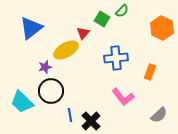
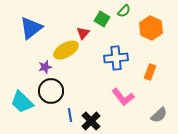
green semicircle: moved 2 px right
orange hexagon: moved 11 px left
